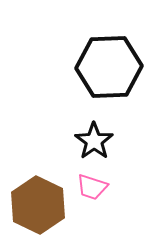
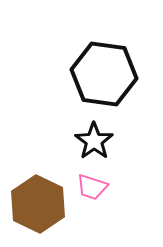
black hexagon: moved 5 px left, 7 px down; rotated 10 degrees clockwise
brown hexagon: moved 1 px up
